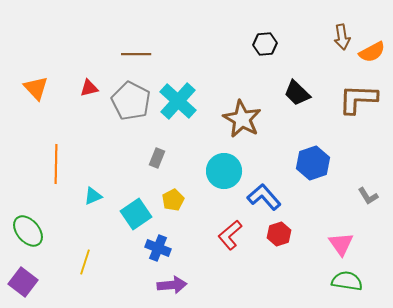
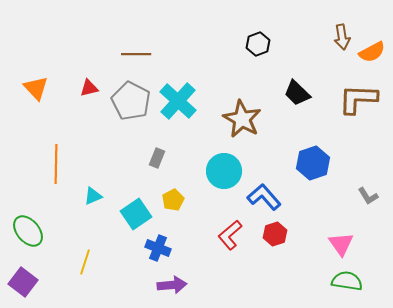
black hexagon: moved 7 px left; rotated 15 degrees counterclockwise
red hexagon: moved 4 px left
